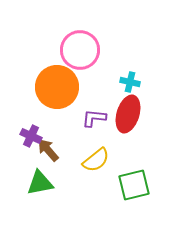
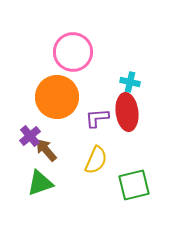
pink circle: moved 7 px left, 2 px down
orange circle: moved 10 px down
red ellipse: moved 1 px left, 2 px up; rotated 24 degrees counterclockwise
purple L-shape: moved 3 px right; rotated 10 degrees counterclockwise
purple cross: moved 1 px left; rotated 25 degrees clockwise
brown arrow: moved 2 px left
yellow semicircle: rotated 28 degrees counterclockwise
green triangle: rotated 8 degrees counterclockwise
